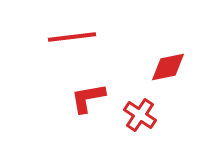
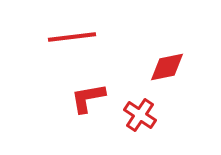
red diamond: moved 1 px left
